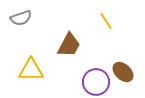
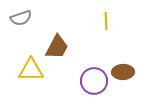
yellow line: rotated 30 degrees clockwise
brown trapezoid: moved 12 px left, 2 px down
brown ellipse: rotated 45 degrees counterclockwise
purple circle: moved 2 px left, 1 px up
